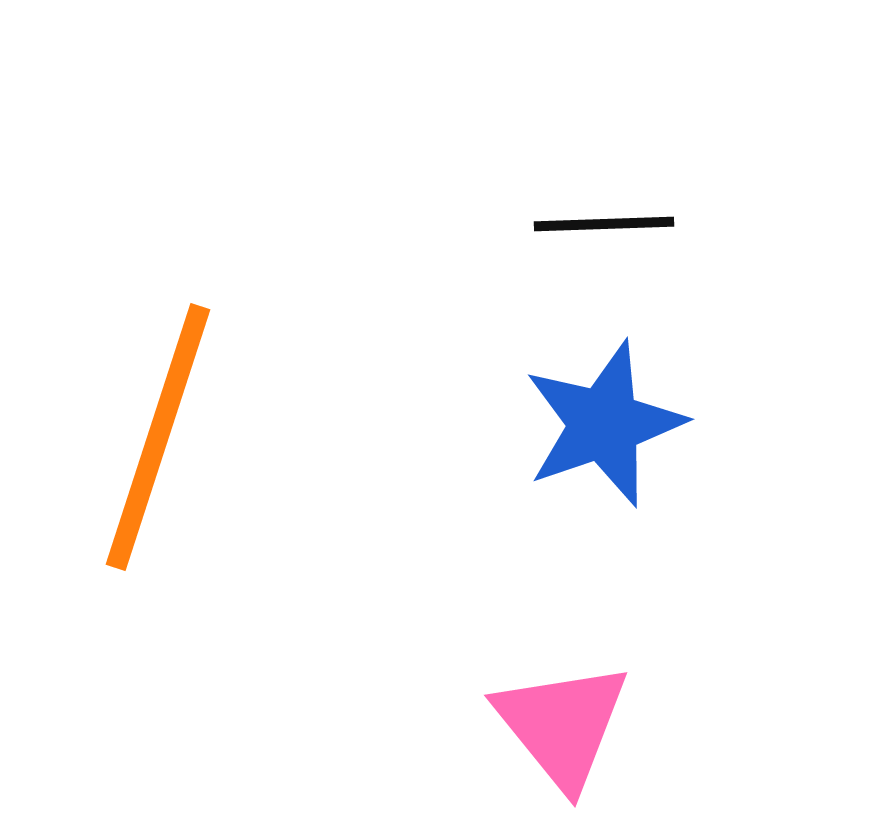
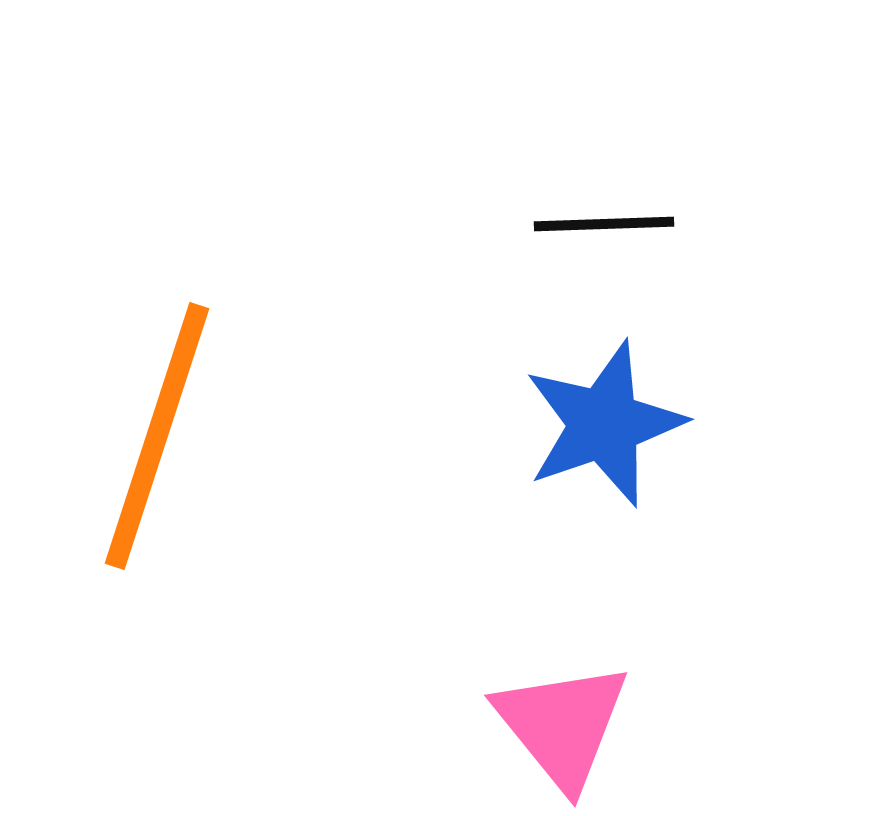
orange line: moved 1 px left, 1 px up
